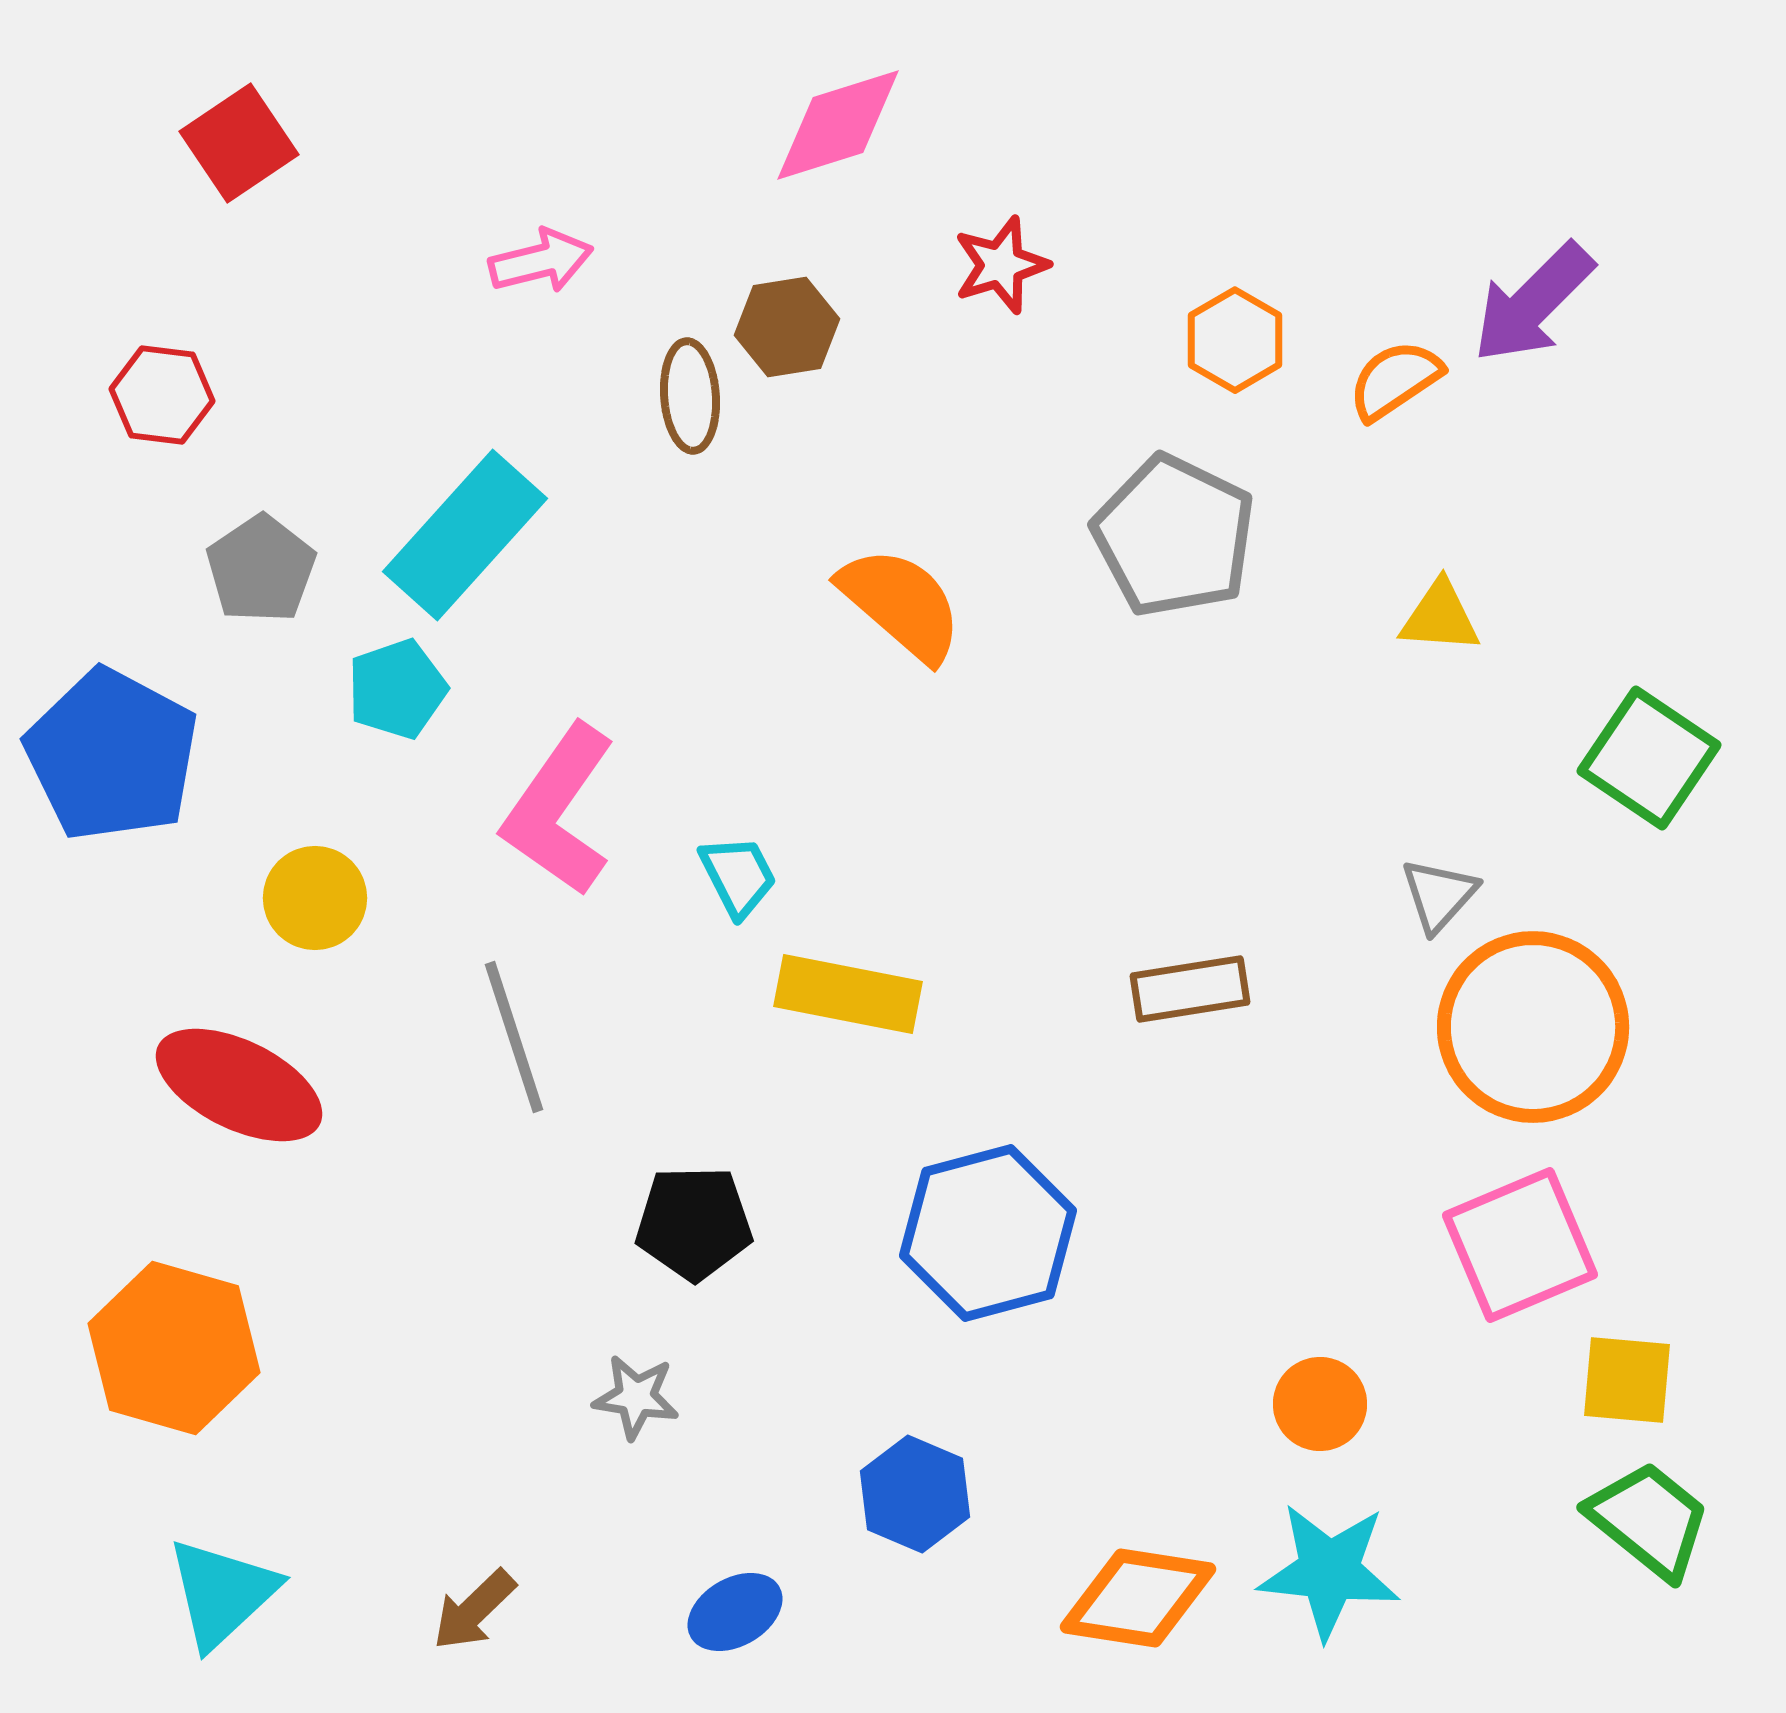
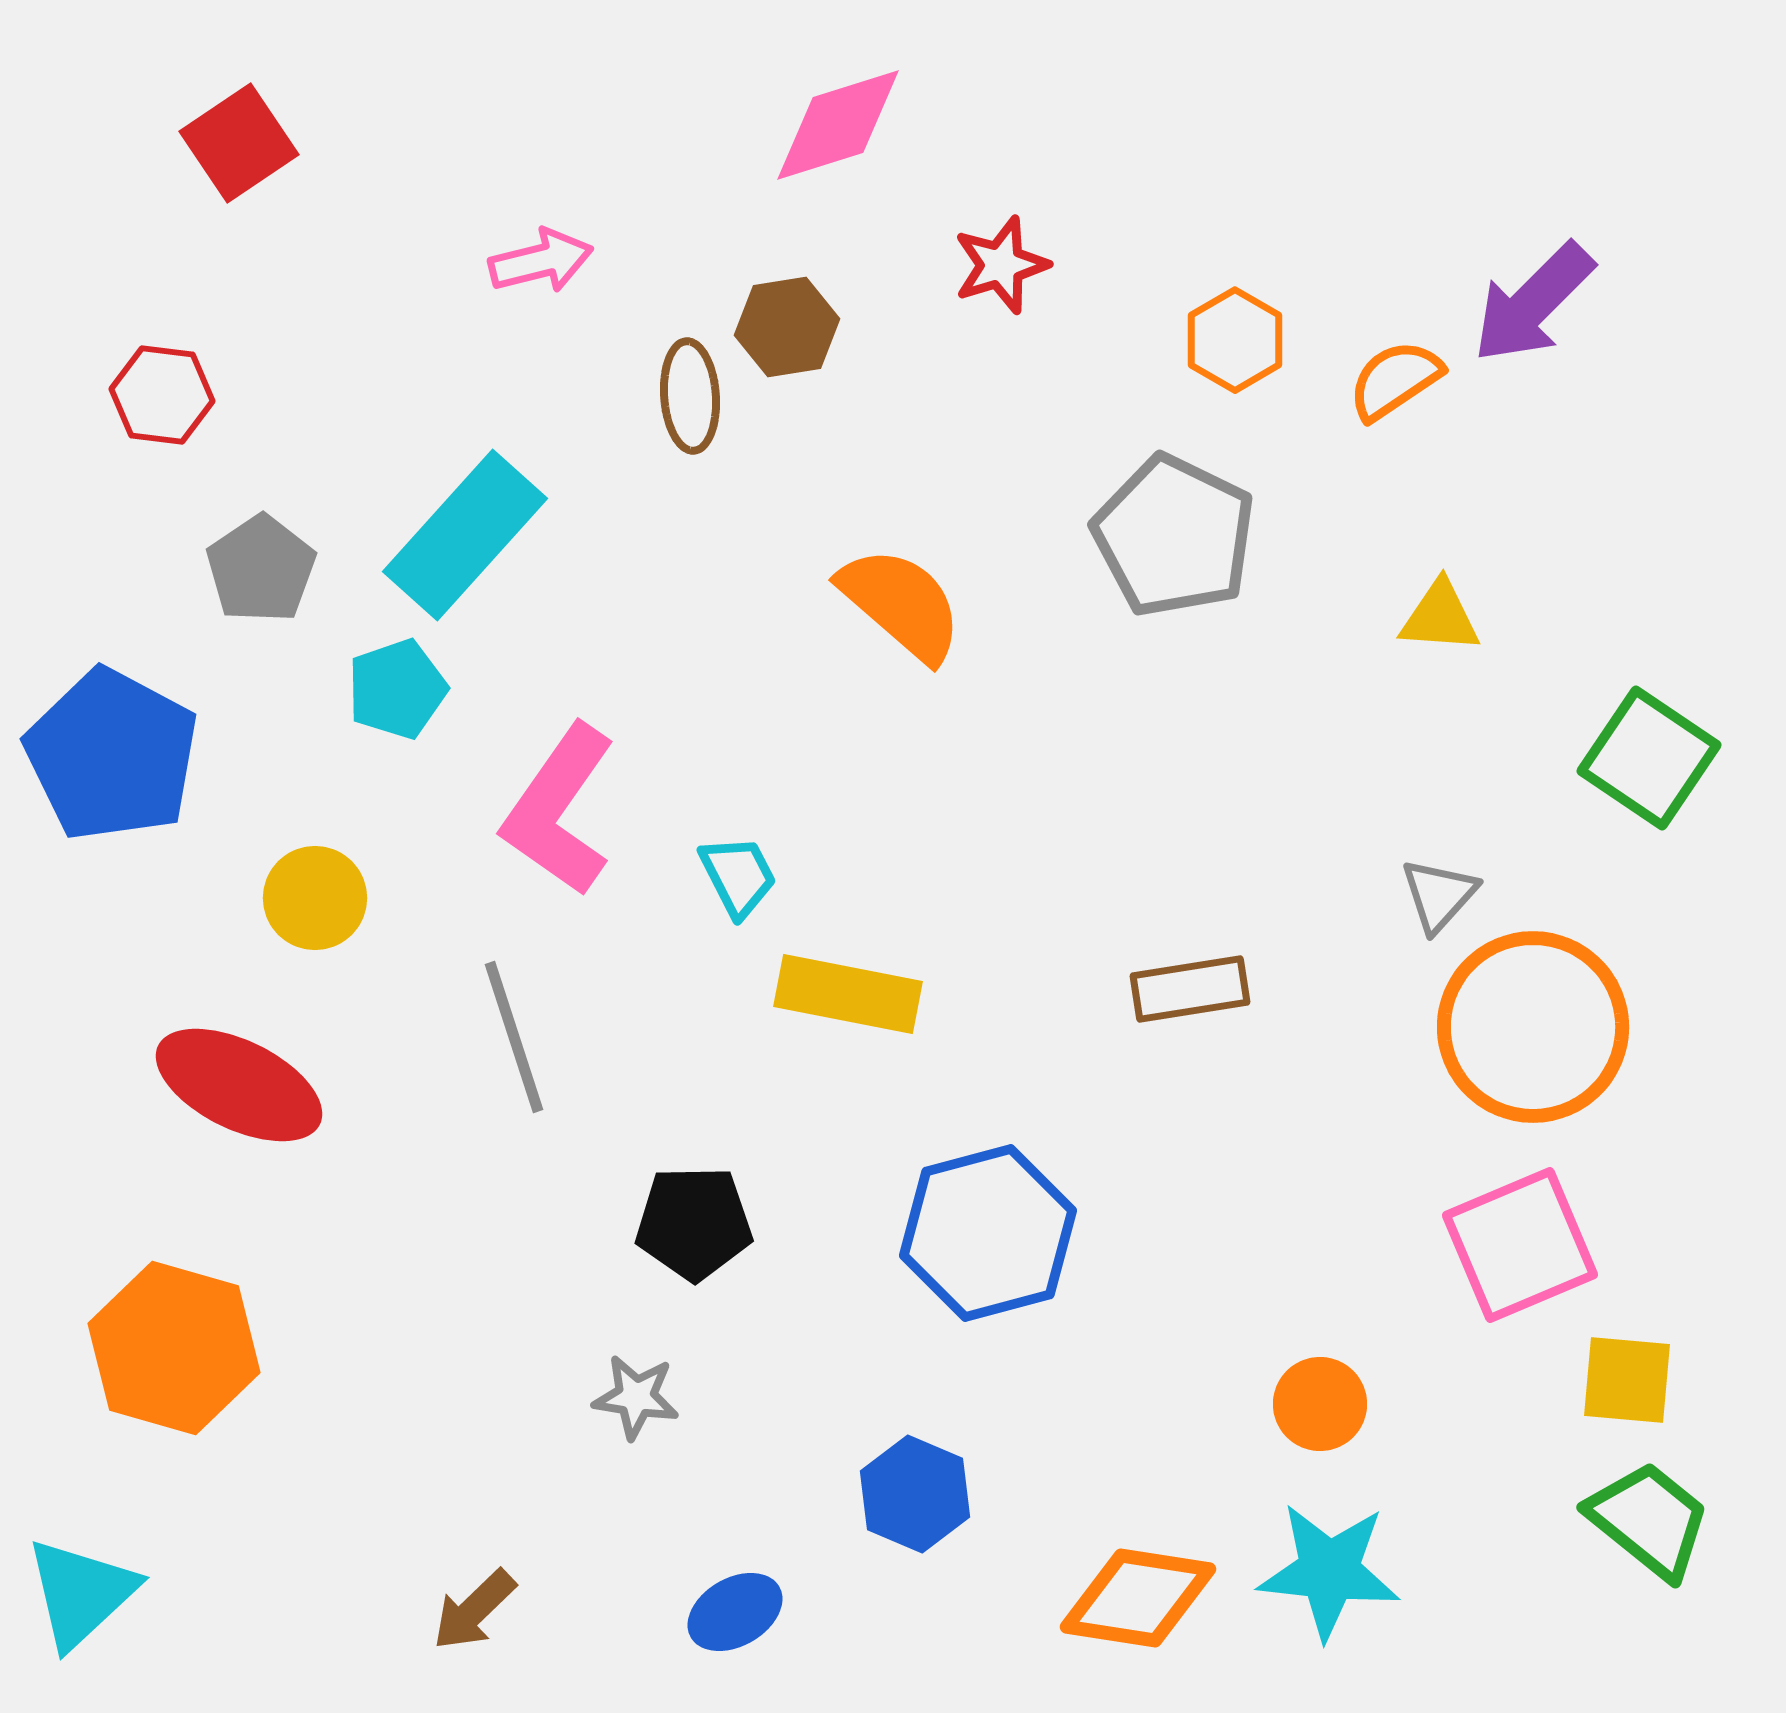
cyan triangle at (222, 1593): moved 141 px left
